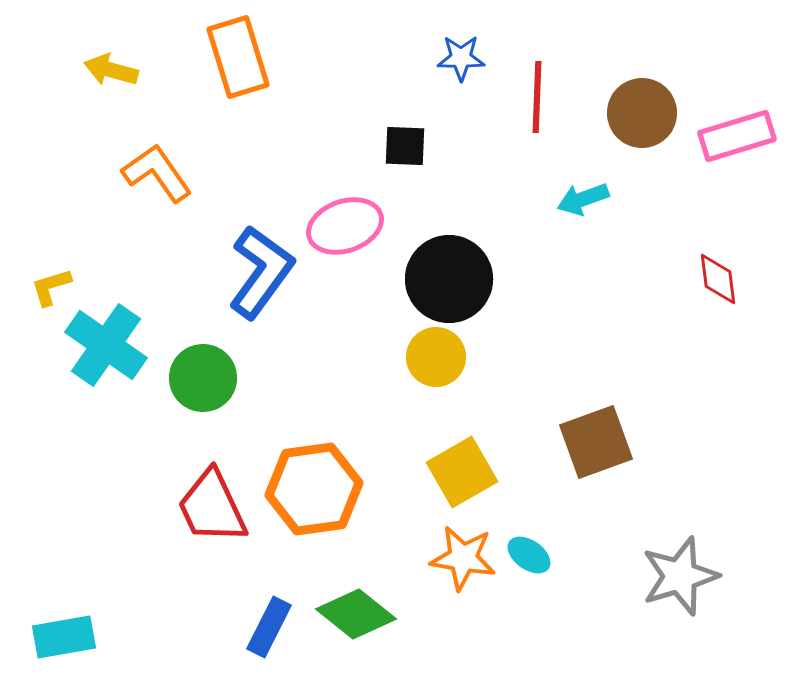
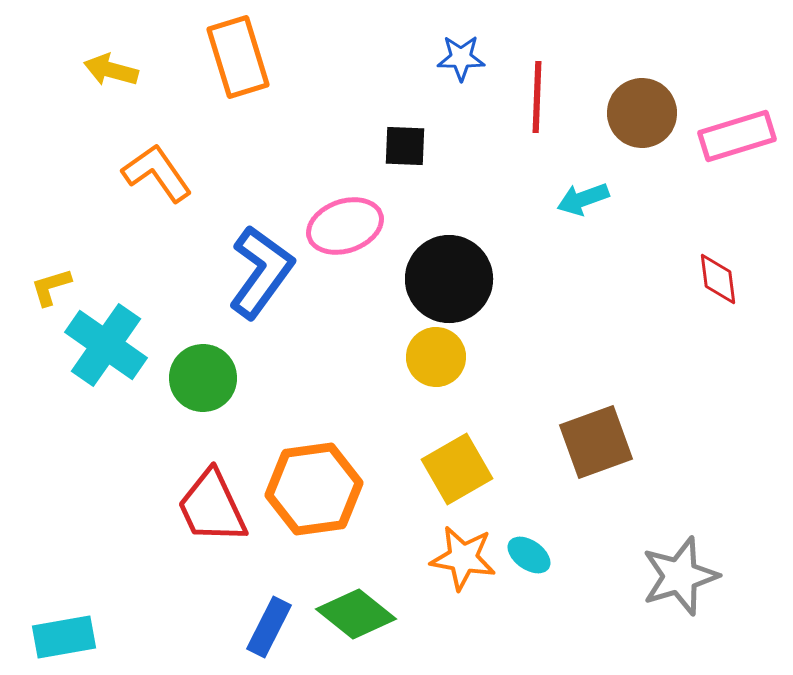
yellow square: moved 5 px left, 3 px up
